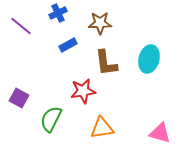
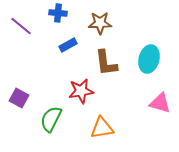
blue cross: rotated 30 degrees clockwise
red star: moved 2 px left
pink triangle: moved 30 px up
